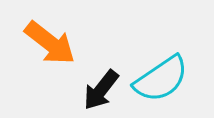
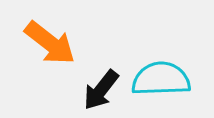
cyan semicircle: rotated 148 degrees counterclockwise
